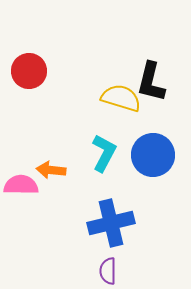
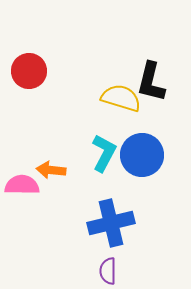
blue circle: moved 11 px left
pink semicircle: moved 1 px right
